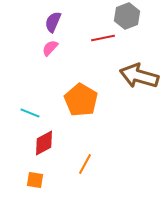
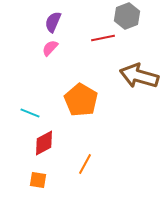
orange square: moved 3 px right
